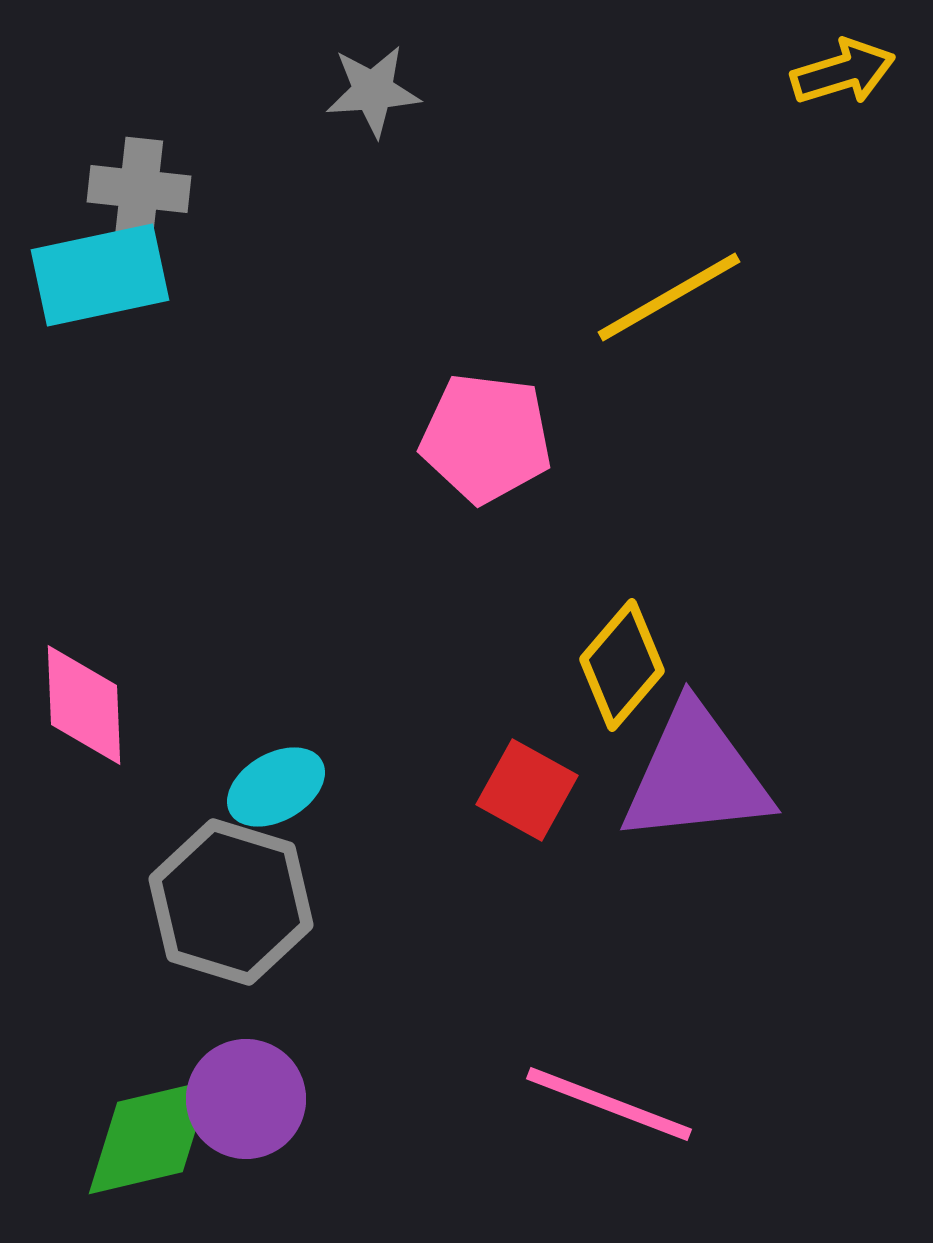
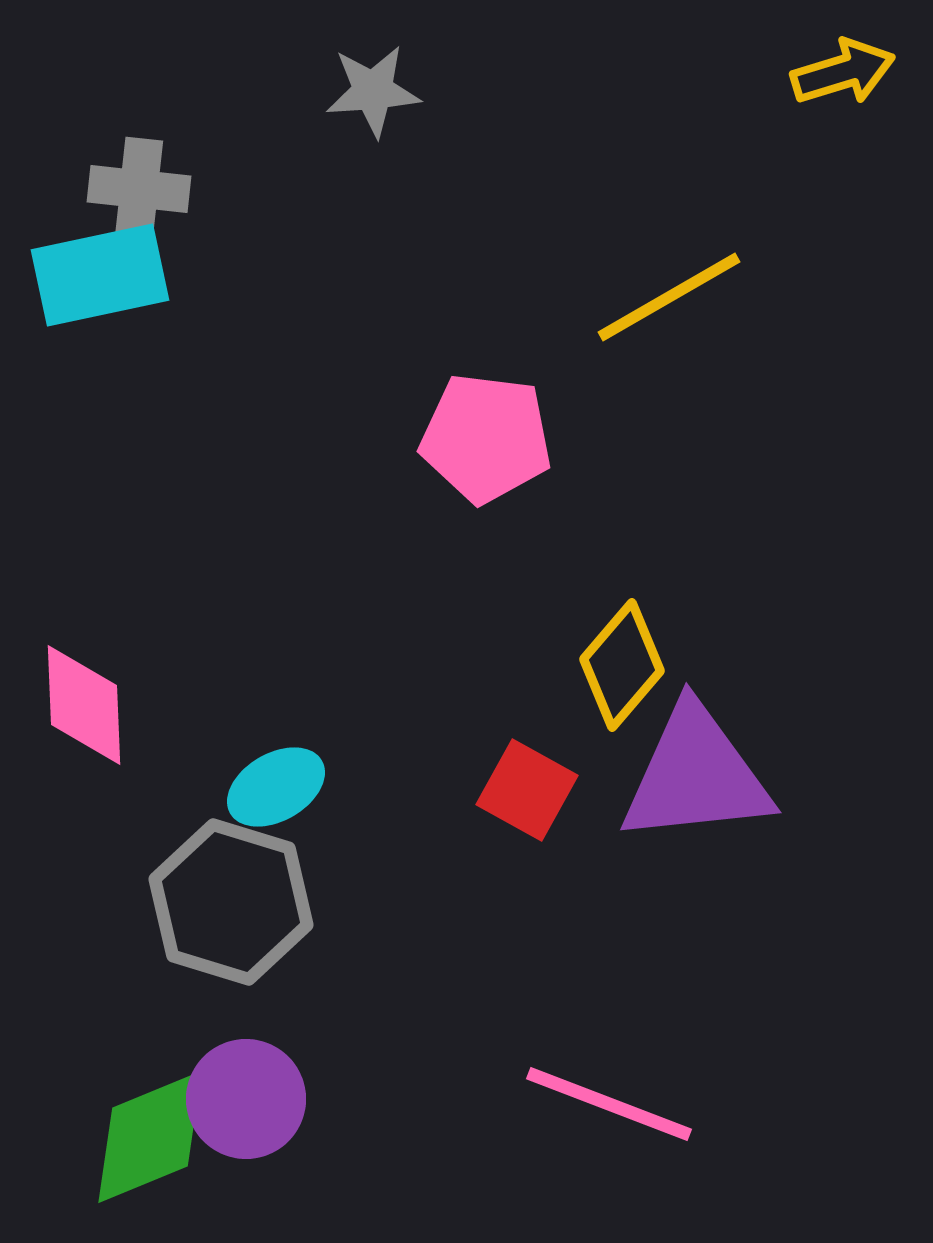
green diamond: rotated 9 degrees counterclockwise
